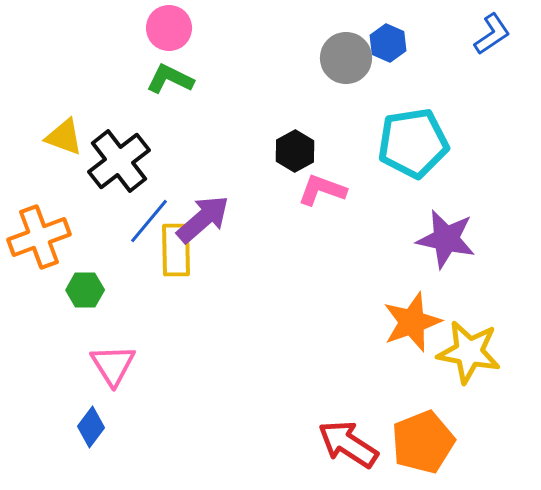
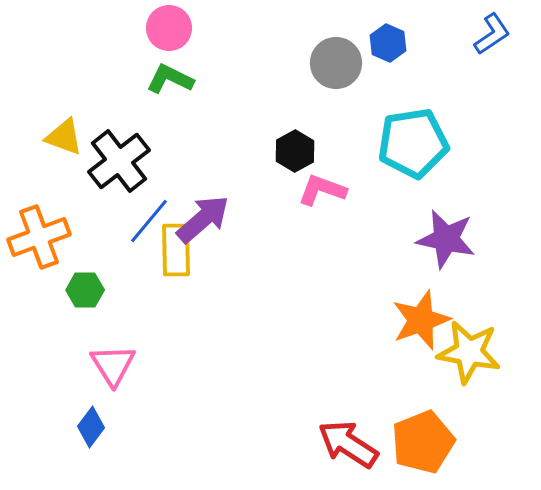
gray circle: moved 10 px left, 5 px down
orange star: moved 9 px right, 2 px up
